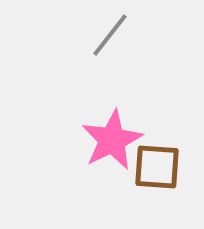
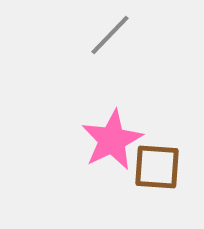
gray line: rotated 6 degrees clockwise
